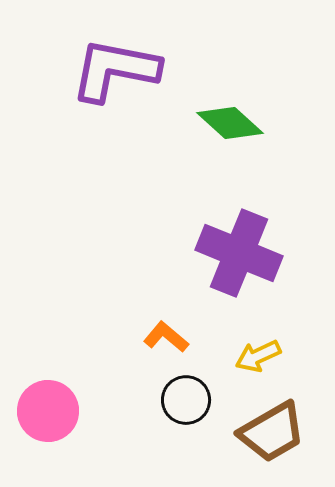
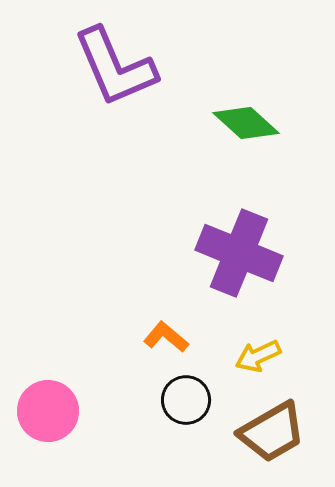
purple L-shape: moved 3 px up; rotated 124 degrees counterclockwise
green diamond: moved 16 px right
